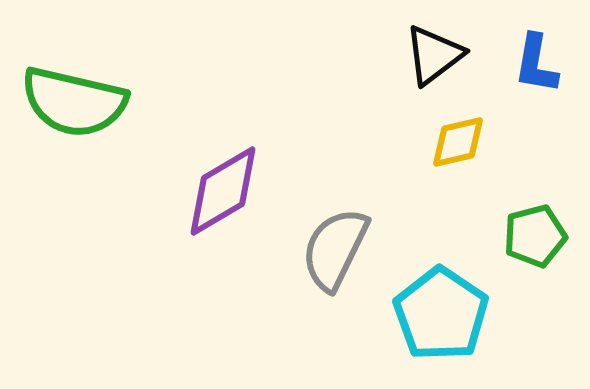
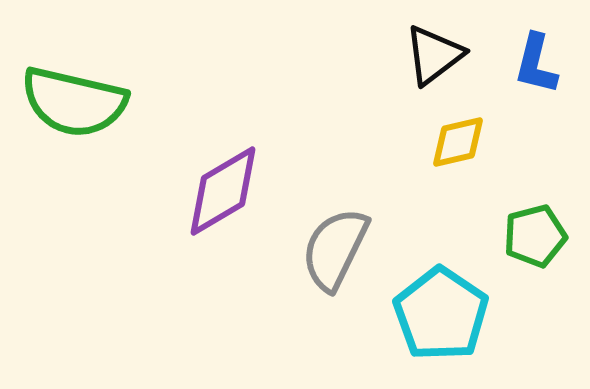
blue L-shape: rotated 4 degrees clockwise
